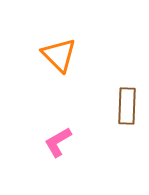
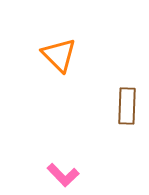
pink L-shape: moved 5 px right, 33 px down; rotated 104 degrees counterclockwise
